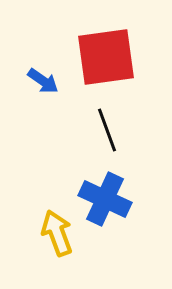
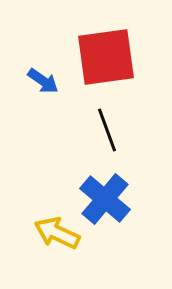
blue cross: rotated 15 degrees clockwise
yellow arrow: rotated 45 degrees counterclockwise
